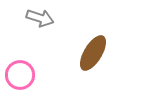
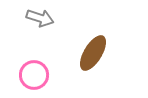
pink circle: moved 14 px right
